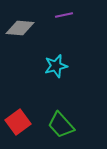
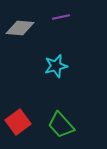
purple line: moved 3 px left, 2 px down
